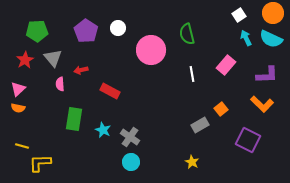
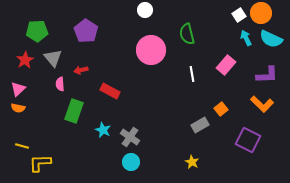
orange circle: moved 12 px left
white circle: moved 27 px right, 18 px up
green rectangle: moved 8 px up; rotated 10 degrees clockwise
